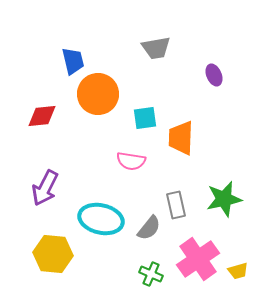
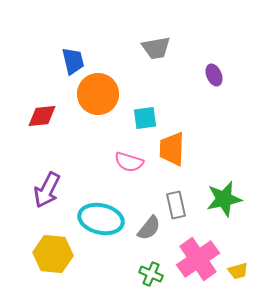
orange trapezoid: moved 9 px left, 11 px down
pink semicircle: moved 2 px left, 1 px down; rotated 8 degrees clockwise
purple arrow: moved 2 px right, 2 px down
